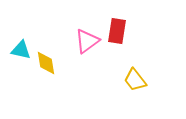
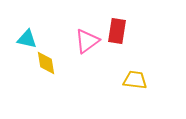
cyan triangle: moved 6 px right, 11 px up
yellow trapezoid: rotated 135 degrees clockwise
